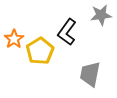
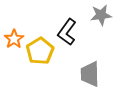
gray trapezoid: rotated 12 degrees counterclockwise
